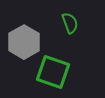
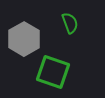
gray hexagon: moved 3 px up
